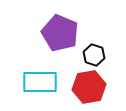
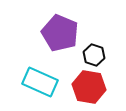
cyan rectangle: rotated 24 degrees clockwise
red hexagon: rotated 20 degrees clockwise
